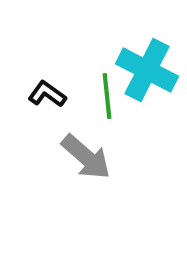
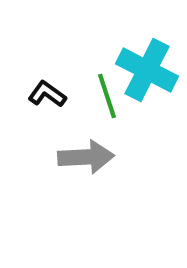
green line: rotated 12 degrees counterclockwise
gray arrow: rotated 44 degrees counterclockwise
